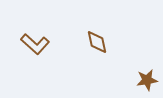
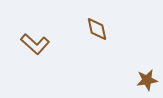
brown diamond: moved 13 px up
